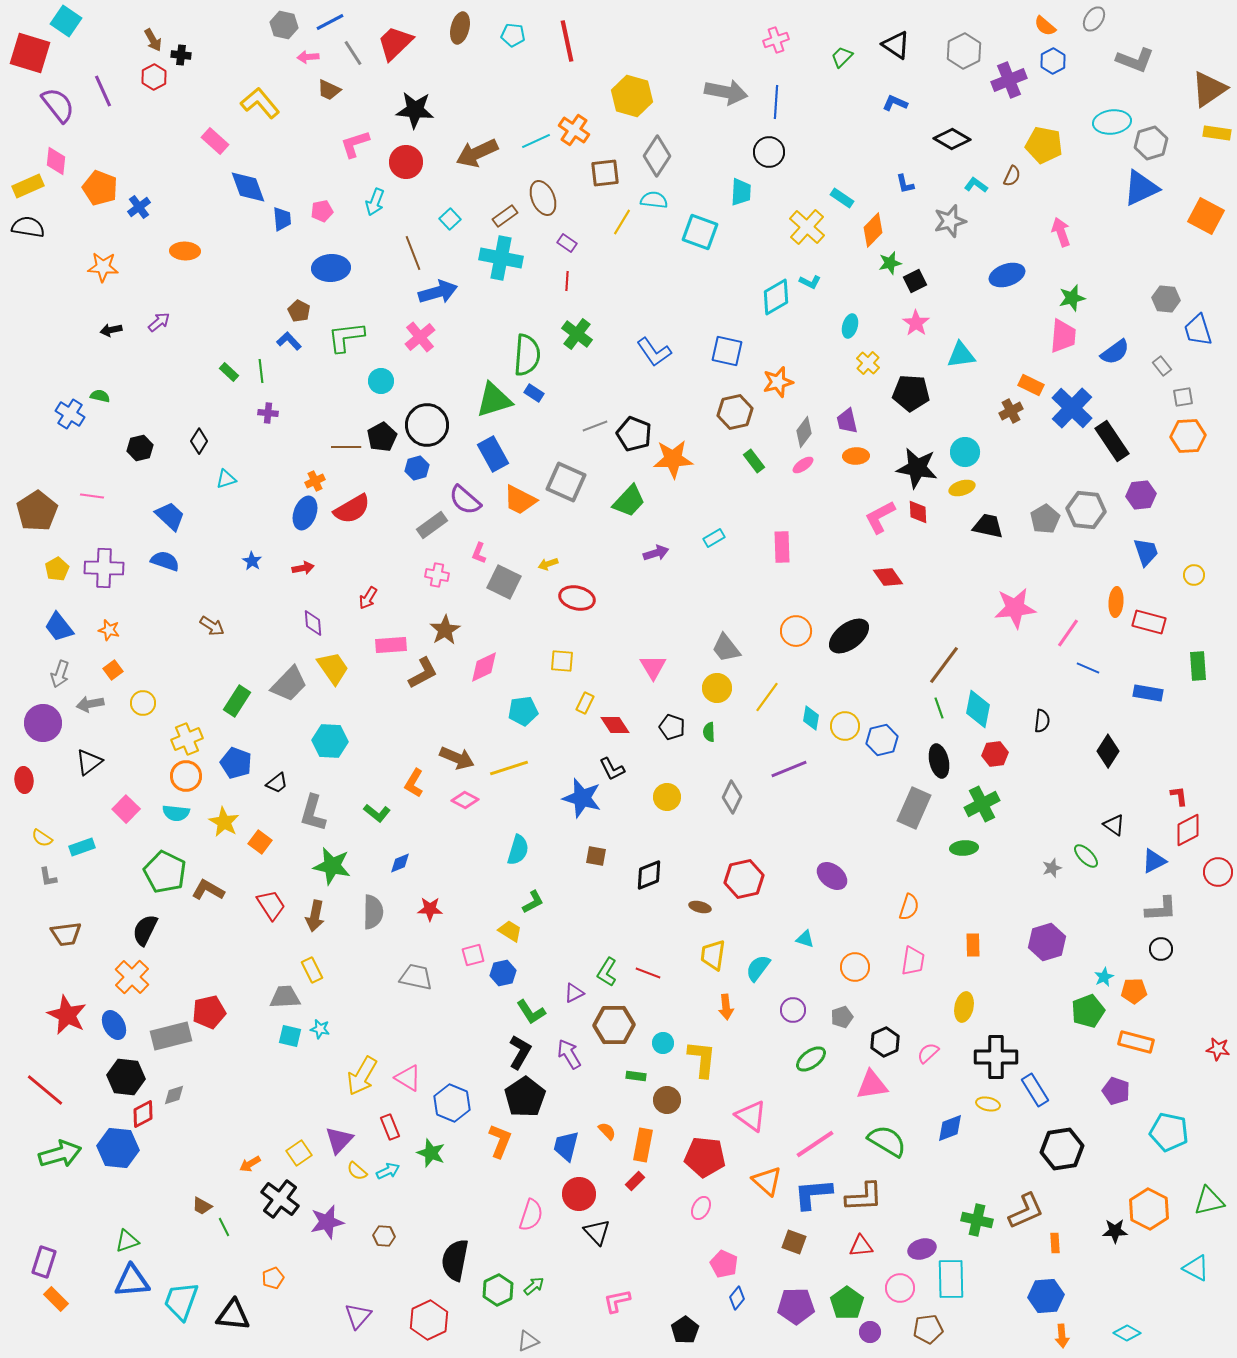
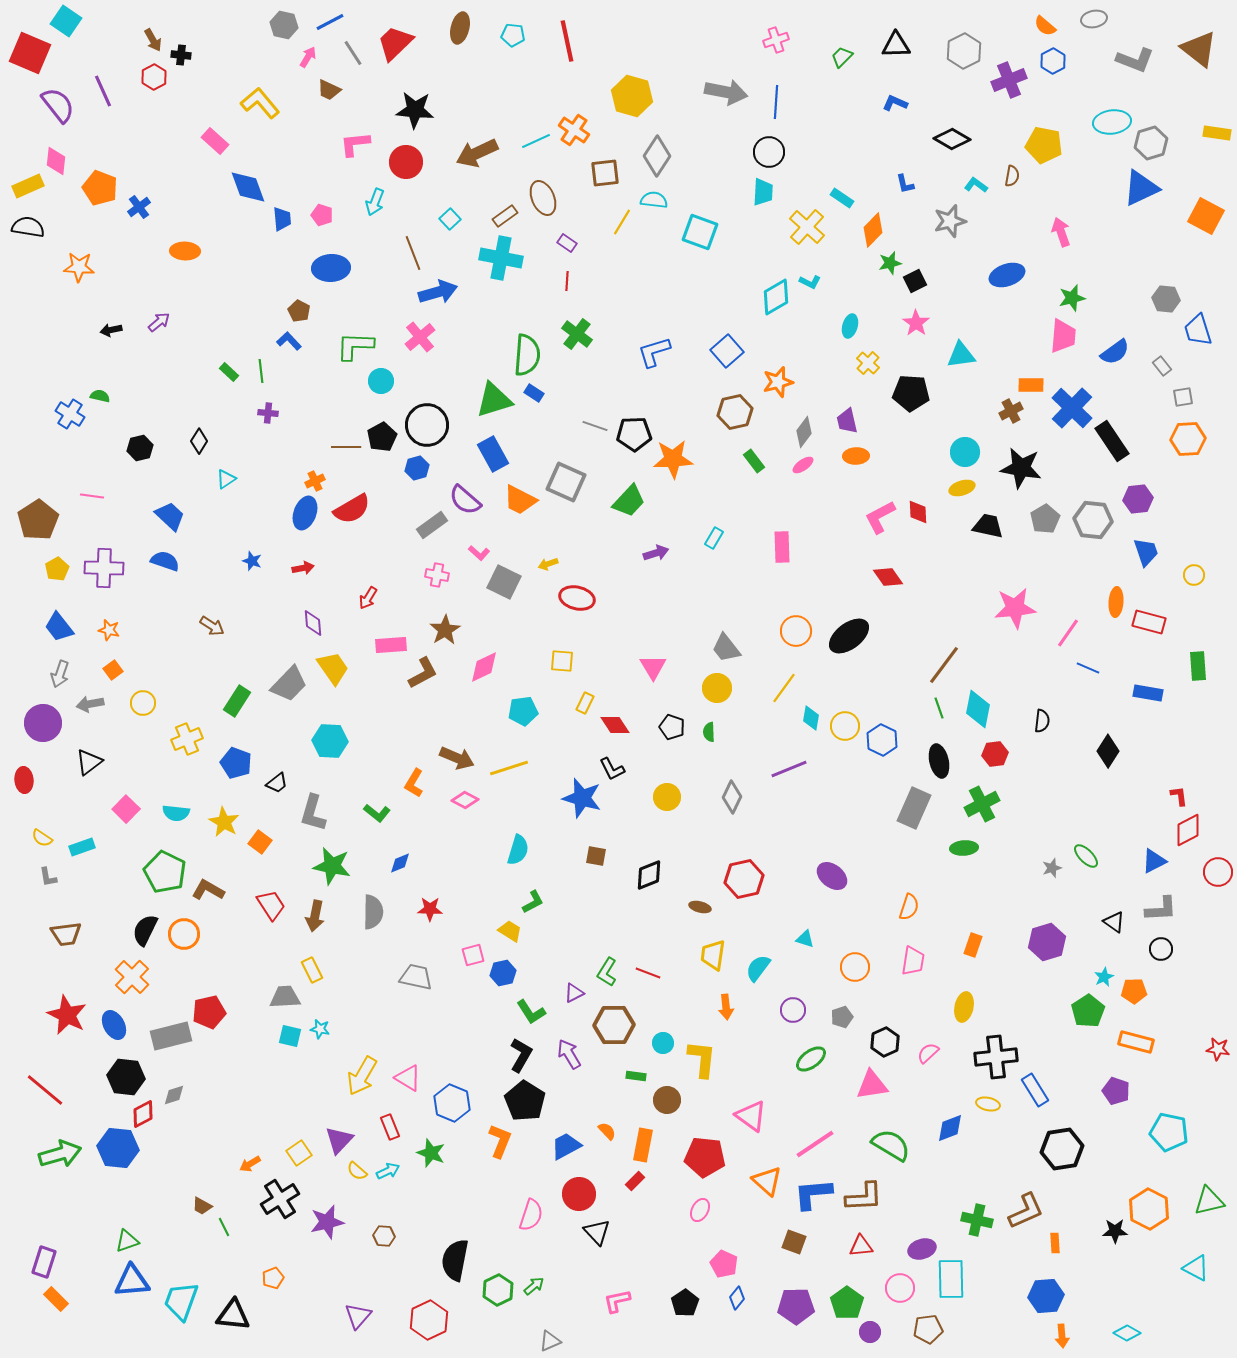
gray ellipse at (1094, 19): rotated 45 degrees clockwise
black triangle at (896, 45): rotated 36 degrees counterclockwise
red square at (30, 53): rotated 6 degrees clockwise
pink arrow at (308, 57): rotated 125 degrees clockwise
brown triangle at (1209, 89): moved 10 px left, 40 px up; rotated 48 degrees counterclockwise
pink L-shape at (355, 144): rotated 12 degrees clockwise
brown semicircle at (1012, 176): rotated 15 degrees counterclockwise
cyan trapezoid at (741, 192): moved 22 px right
pink pentagon at (322, 211): moved 4 px down; rotated 30 degrees clockwise
orange star at (103, 267): moved 24 px left
green L-shape at (346, 337): moved 9 px right, 9 px down; rotated 9 degrees clockwise
blue square at (727, 351): rotated 36 degrees clockwise
blue L-shape at (654, 352): rotated 108 degrees clockwise
orange rectangle at (1031, 385): rotated 25 degrees counterclockwise
gray line at (595, 426): rotated 40 degrees clockwise
black pentagon at (634, 434): rotated 24 degrees counterclockwise
orange hexagon at (1188, 436): moved 3 px down
black star at (917, 468): moved 104 px right
cyan triangle at (226, 479): rotated 15 degrees counterclockwise
purple hexagon at (1141, 495): moved 3 px left, 4 px down
gray hexagon at (1086, 510): moved 7 px right, 10 px down
brown pentagon at (37, 511): moved 1 px right, 9 px down
cyan rectangle at (714, 538): rotated 30 degrees counterclockwise
pink L-shape at (479, 553): rotated 70 degrees counterclockwise
blue star at (252, 561): rotated 12 degrees counterclockwise
yellow line at (767, 697): moved 17 px right, 9 px up
blue hexagon at (882, 740): rotated 20 degrees counterclockwise
orange circle at (186, 776): moved 2 px left, 158 px down
black triangle at (1114, 825): moved 97 px down
orange rectangle at (973, 945): rotated 20 degrees clockwise
green pentagon at (1088, 1011): rotated 12 degrees counterclockwise
black L-shape at (520, 1052): moved 1 px right, 3 px down
black cross at (996, 1057): rotated 6 degrees counterclockwise
black pentagon at (525, 1097): moved 4 px down; rotated 6 degrees counterclockwise
green semicircle at (887, 1141): moved 4 px right, 4 px down
blue trapezoid at (566, 1146): rotated 48 degrees clockwise
black cross at (280, 1199): rotated 21 degrees clockwise
pink ellipse at (701, 1208): moved 1 px left, 2 px down
black pentagon at (685, 1330): moved 27 px up
gray triangle at (528, 1341): moved 22 px right
